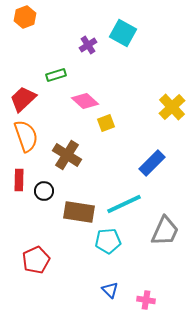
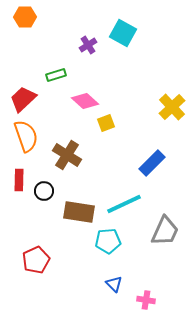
orange hexagon: rotated 20 degrees clockwise
blue triangle: moved 4 px right, 6 px up
